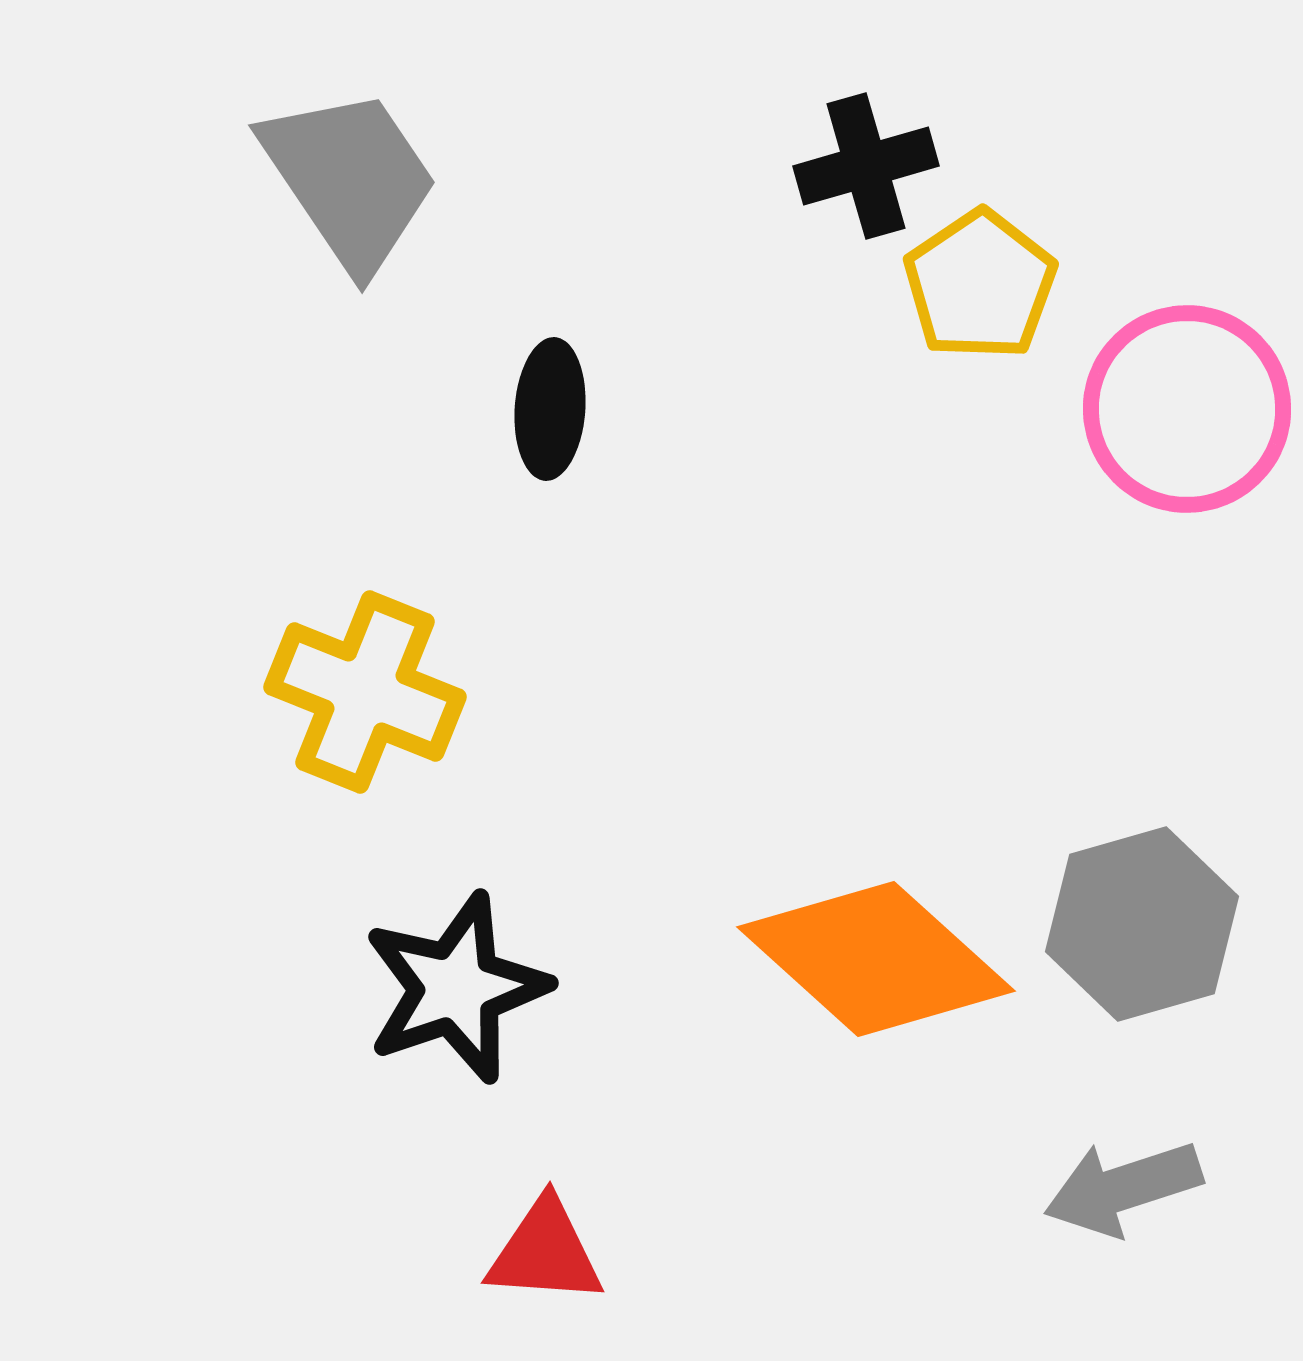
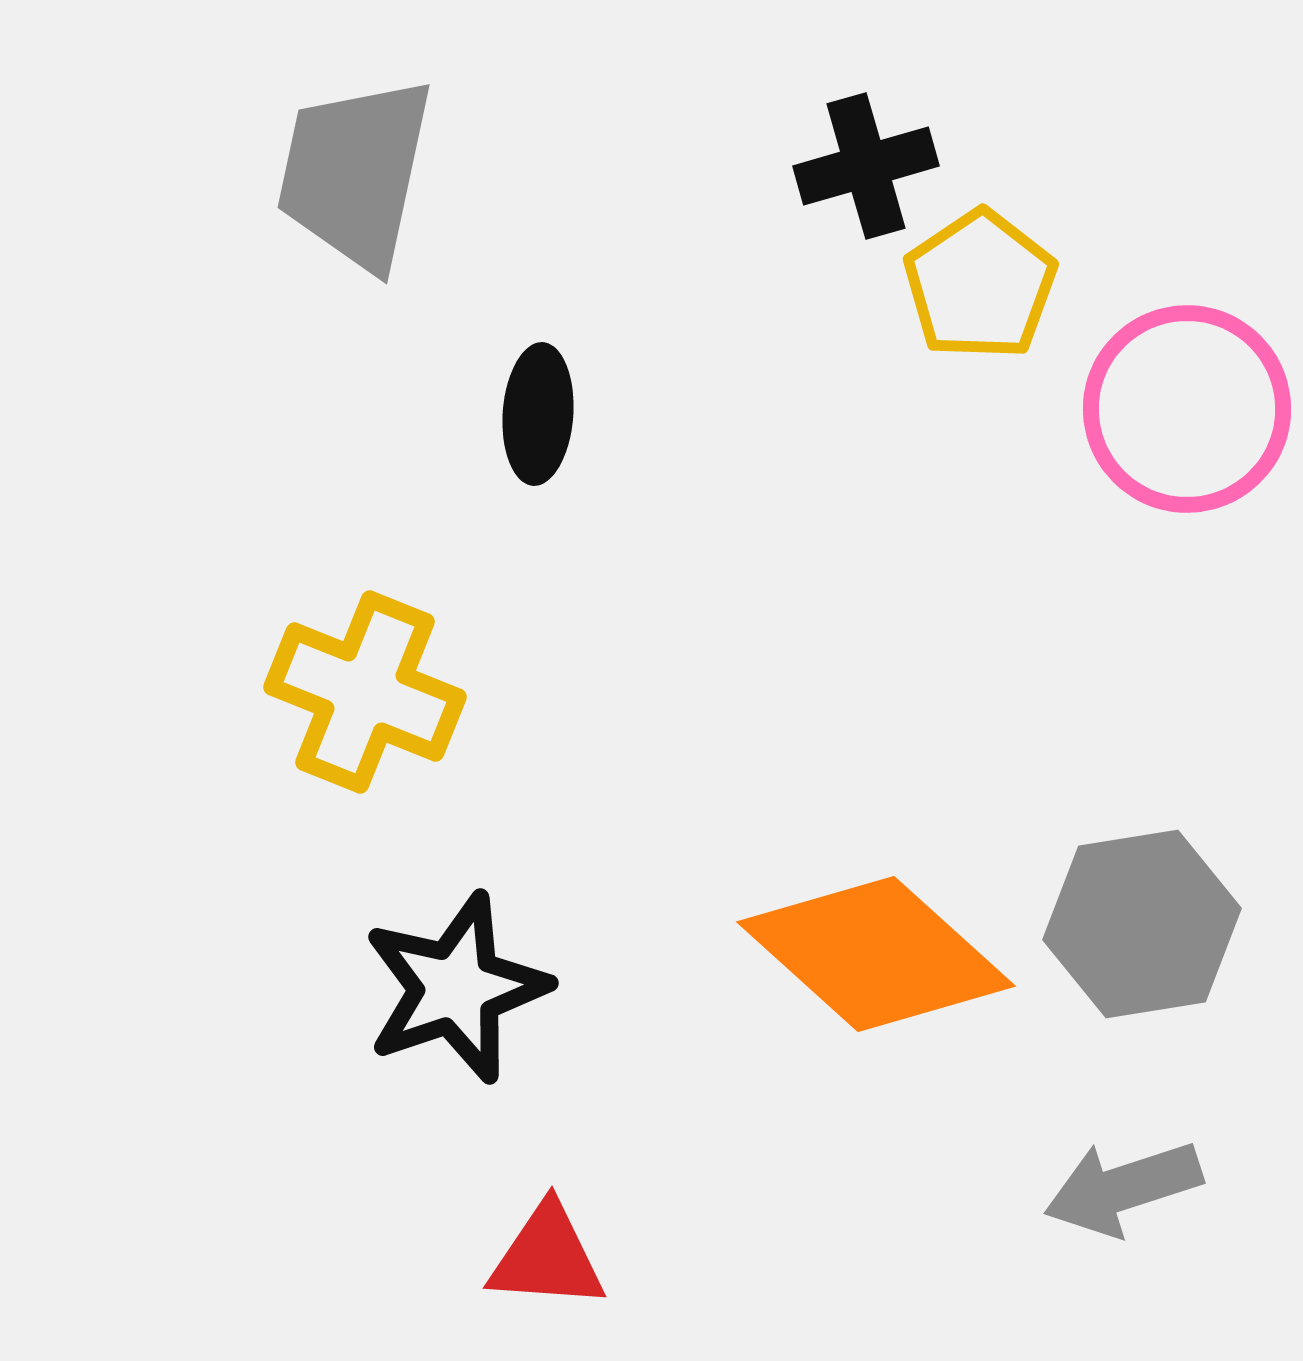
gray trapezoid: moved 5 px right, 6 px up; rotated 134 degrees counterclockwise
black ellipse: moved 12 px left, 5 px down
gray hexagon: rotated 7 degrees clockwise
orange diamond: moved 5 px up
red triangle: moved 2 px right, 5 px down
